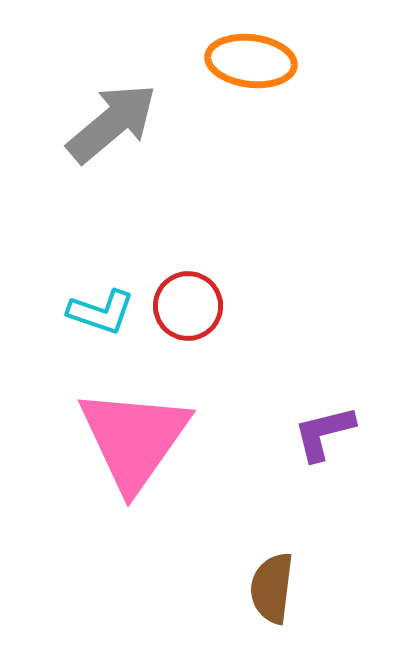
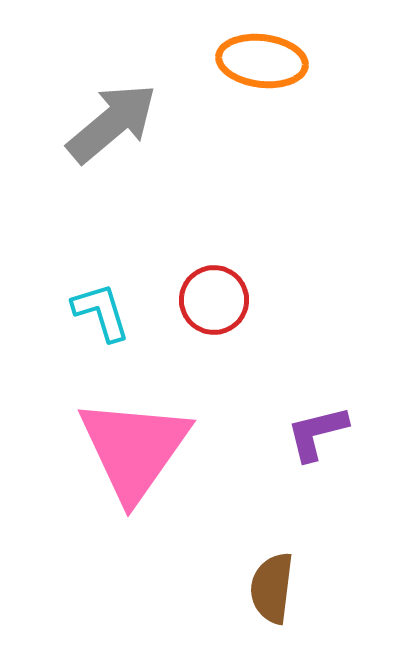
orange ellipse: moved 11 px right
red circle: moved 26 px right, 6 px up
cyan L-shape: rotated 126 degrees counterclockwise
purple L-shape: moved 7 px left
pink triangle: moved 10 px down
